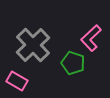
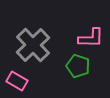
pink L-shape: rotated 136 degrees counterclockwise
green pentagon: moved 5 px right, 3 px down
